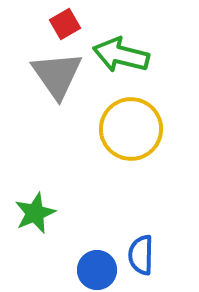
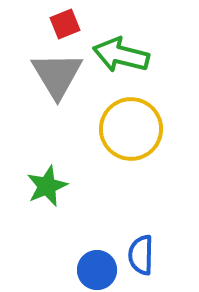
red square: rotated 8 degrees clockwise
gray triangle: rotated 4 degrees clockwise
green star: moved 12 px right, 27 px up
